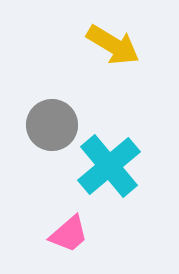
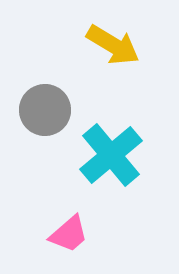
gray circle: moved 7 px left, 15 px up
cyan cross: moved 2 px right, 11 px up
